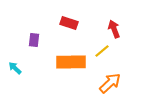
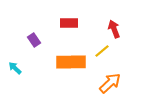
red rectangle: rotated 18 degrees counterclockwise
purple rectangle: rotated 40 degrees counterclockwise
